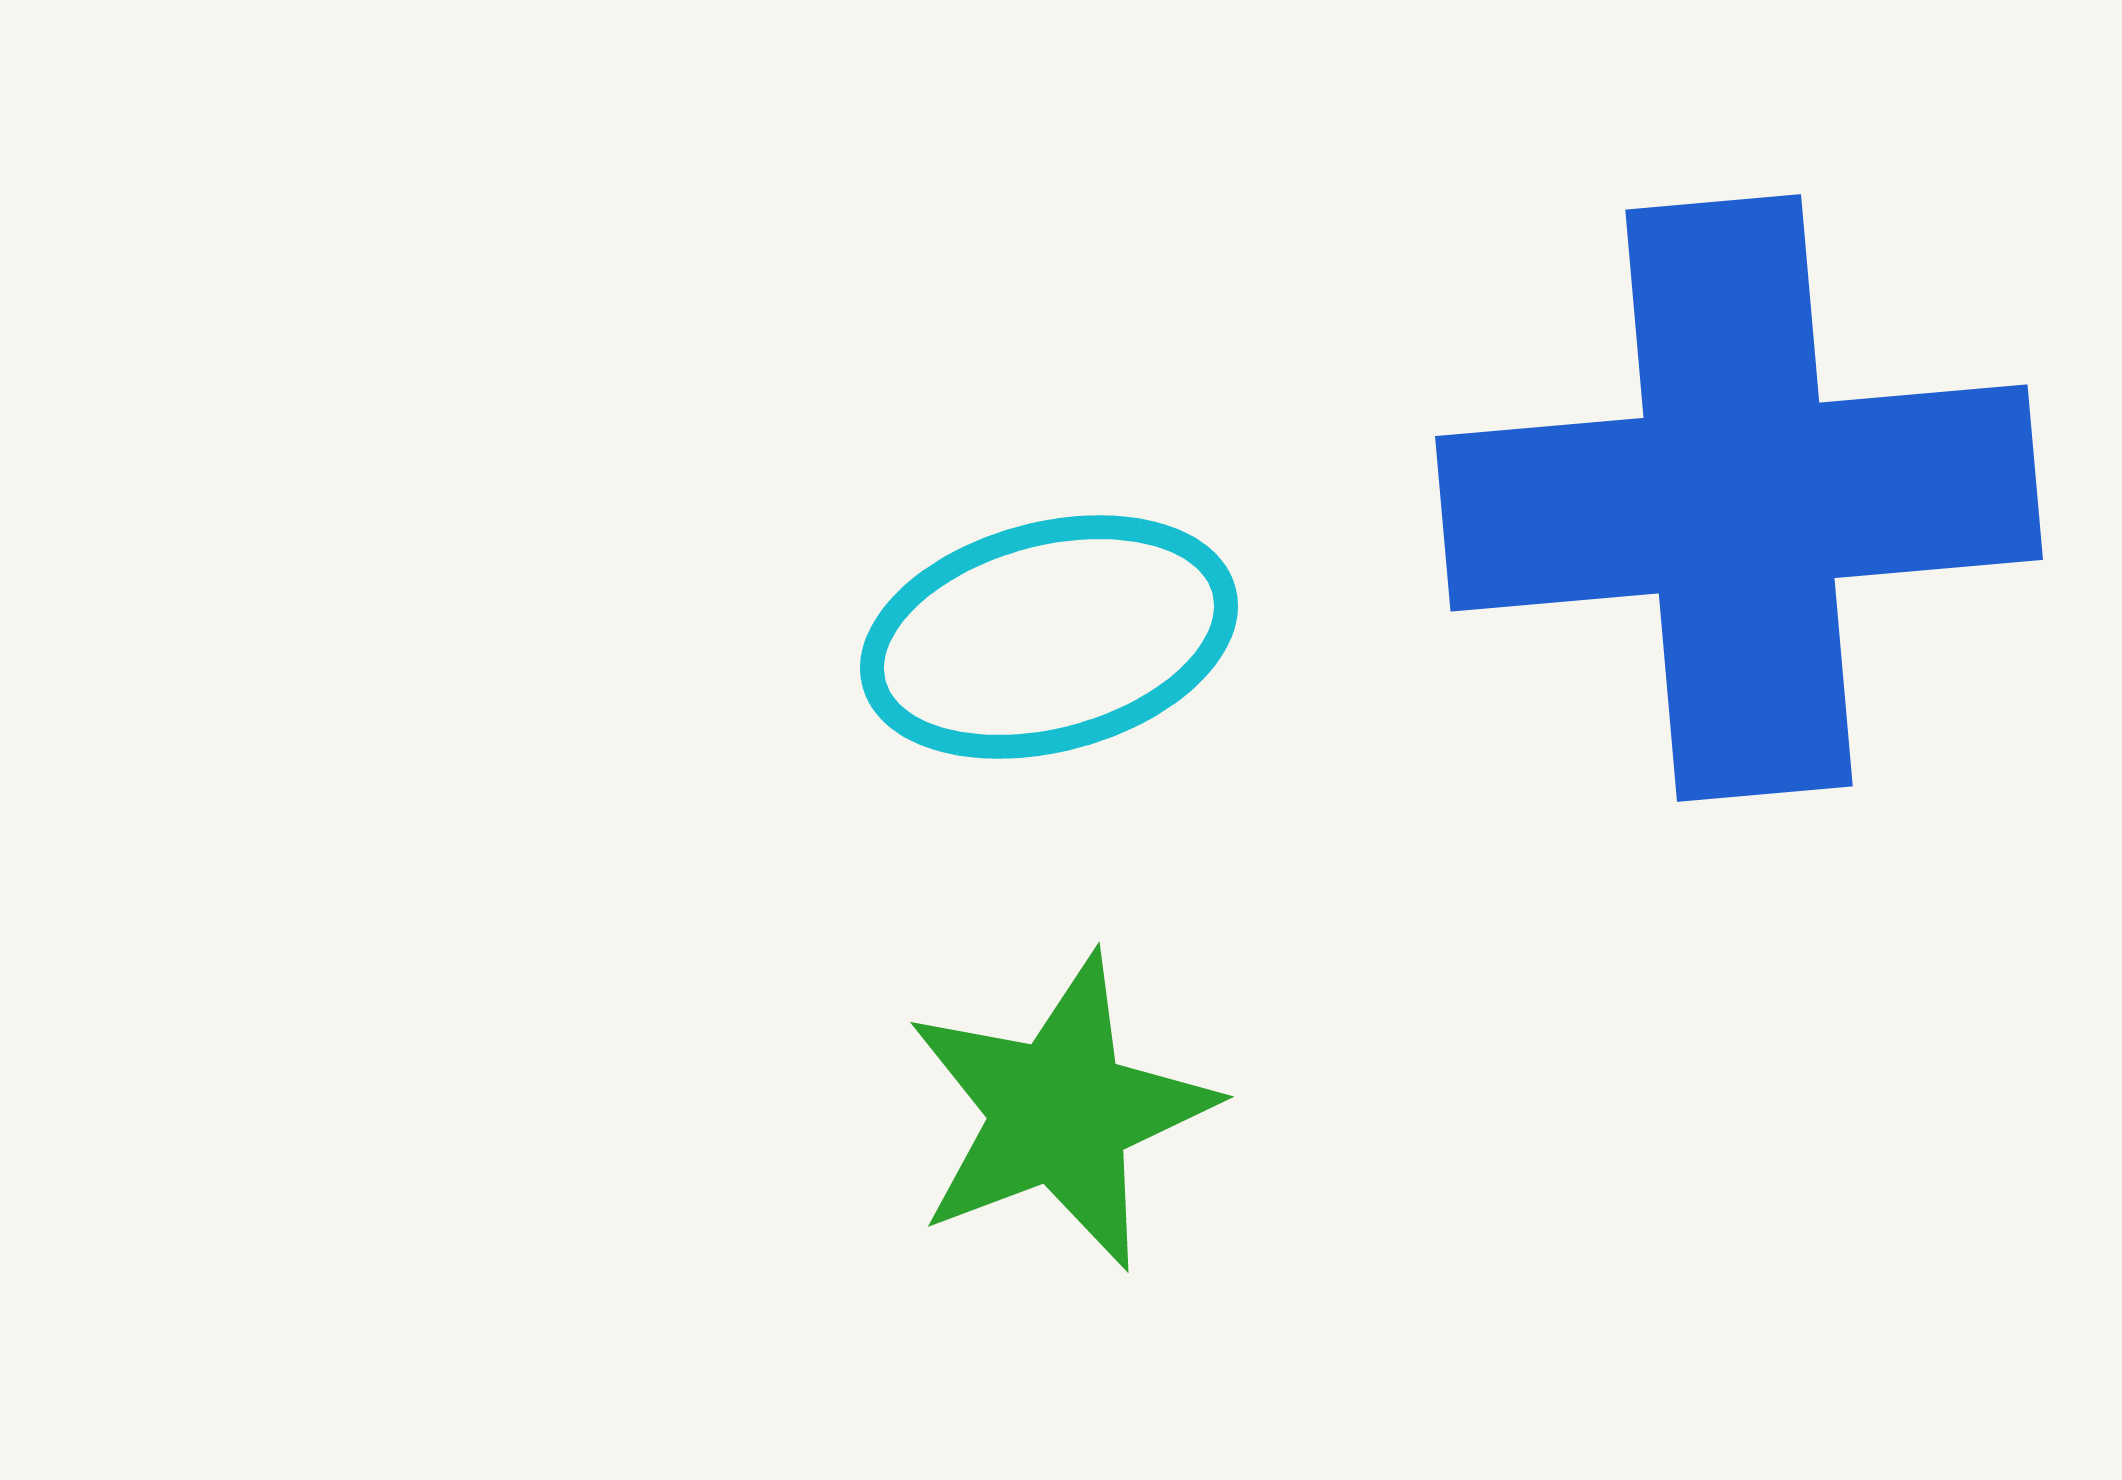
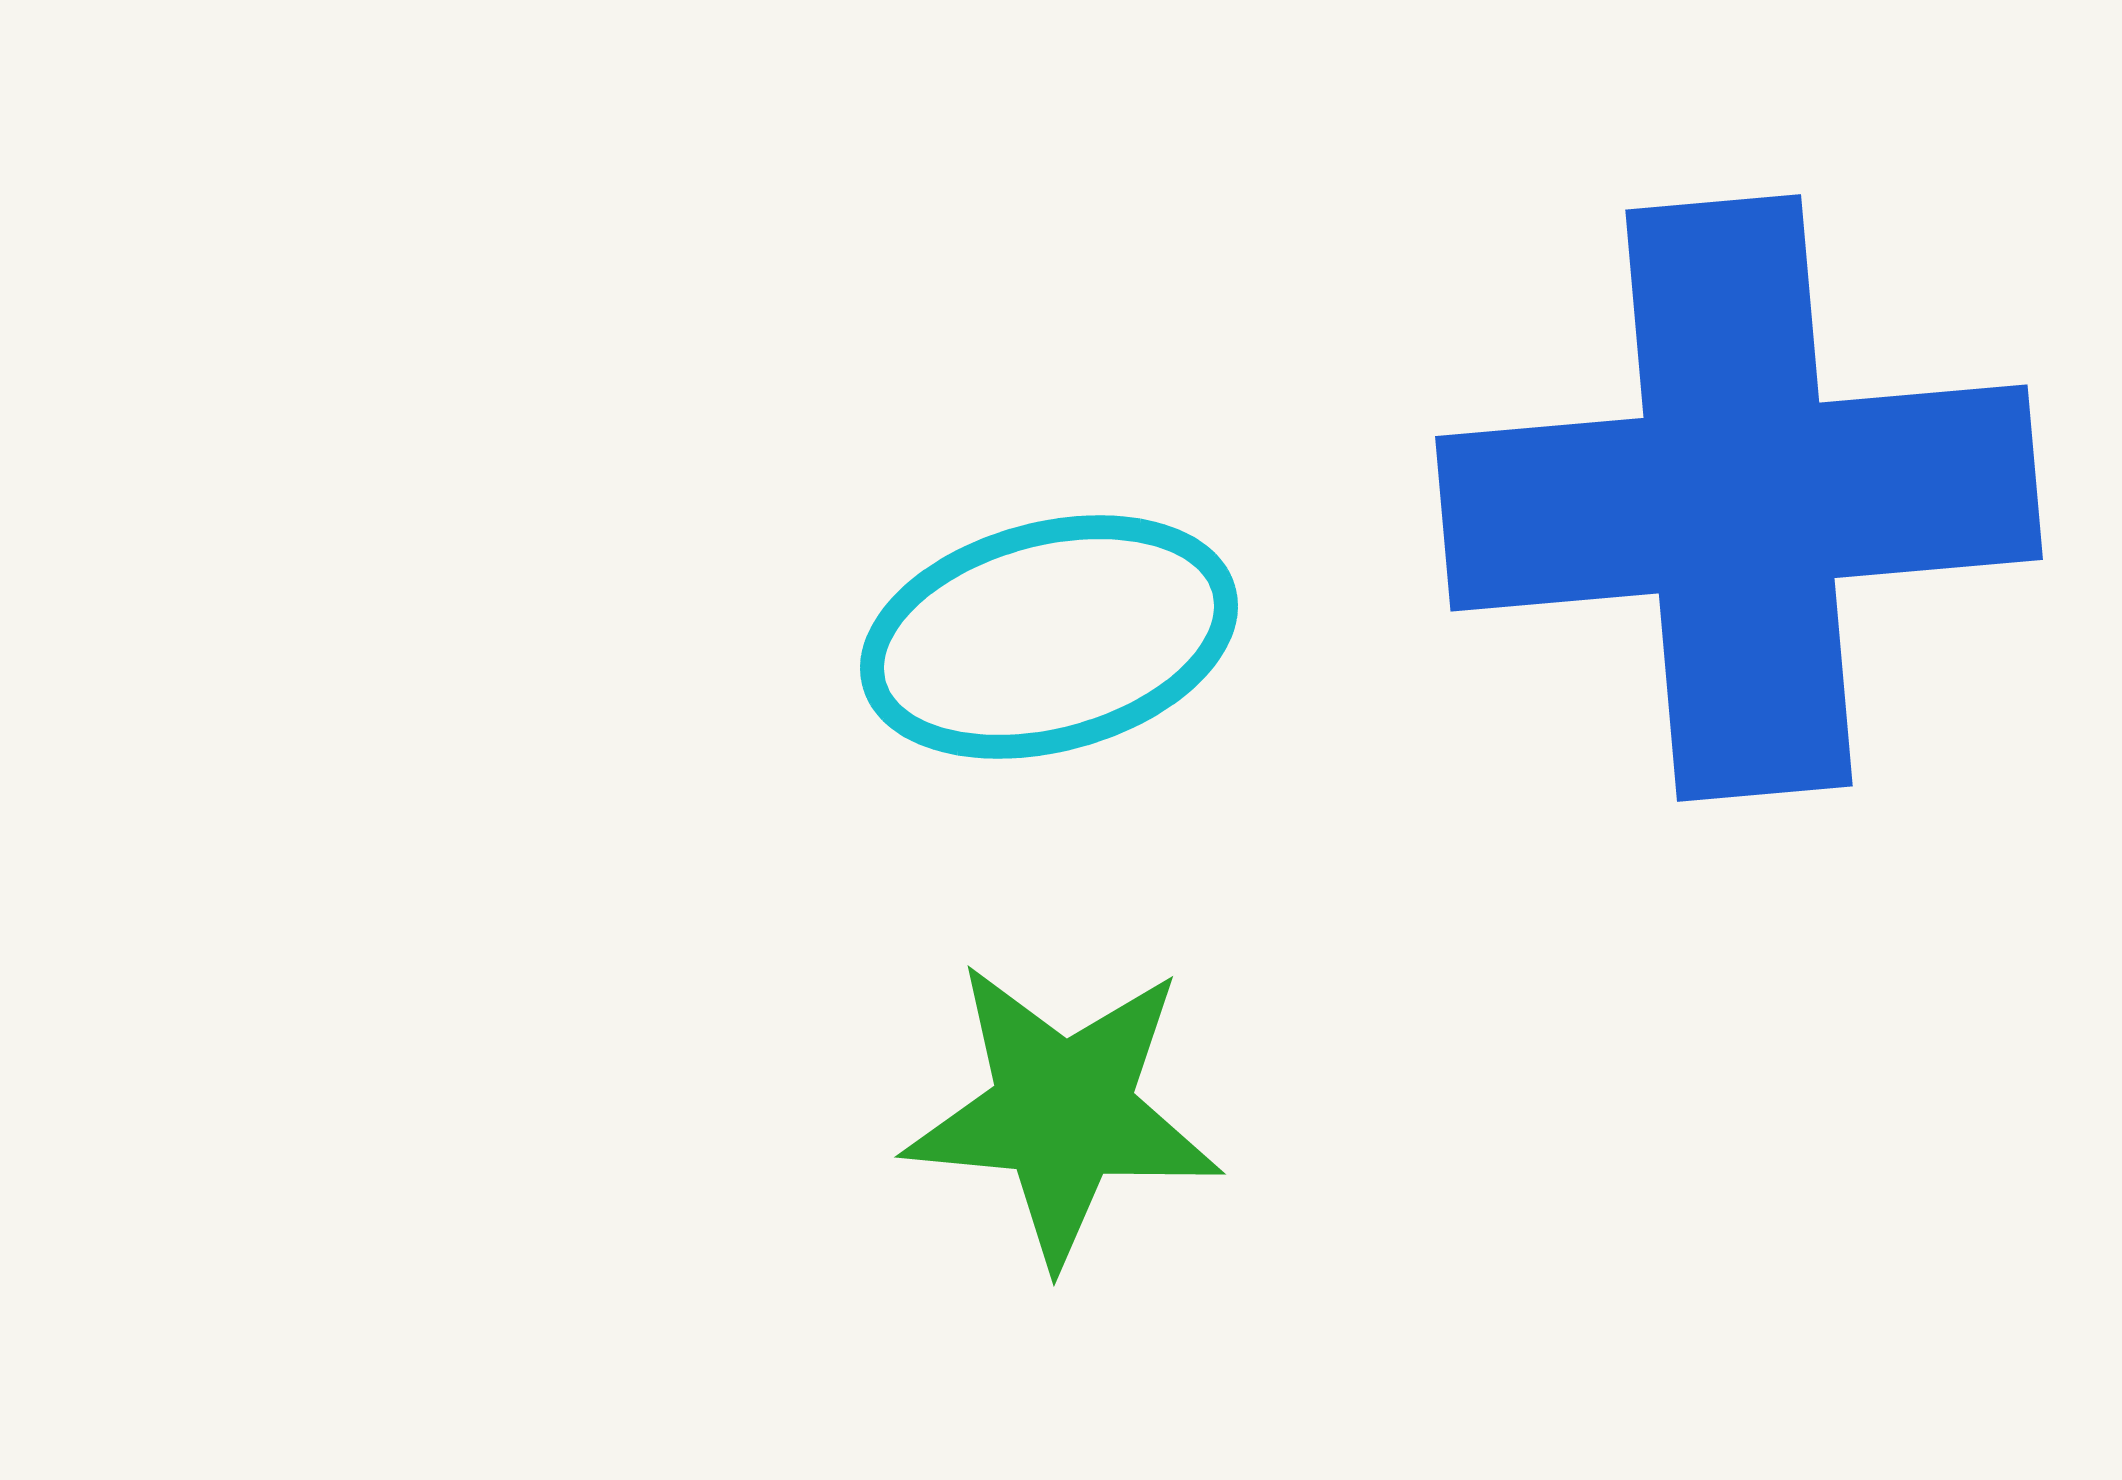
green star: moved 3 px right; rotated 26 degrees clockwise
